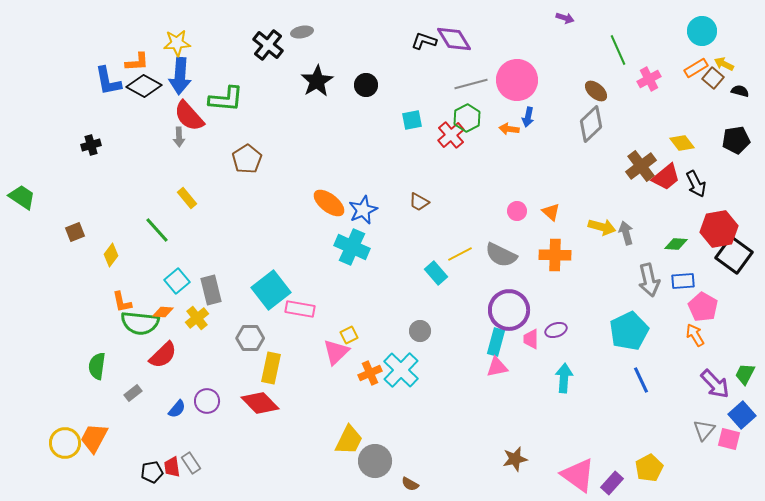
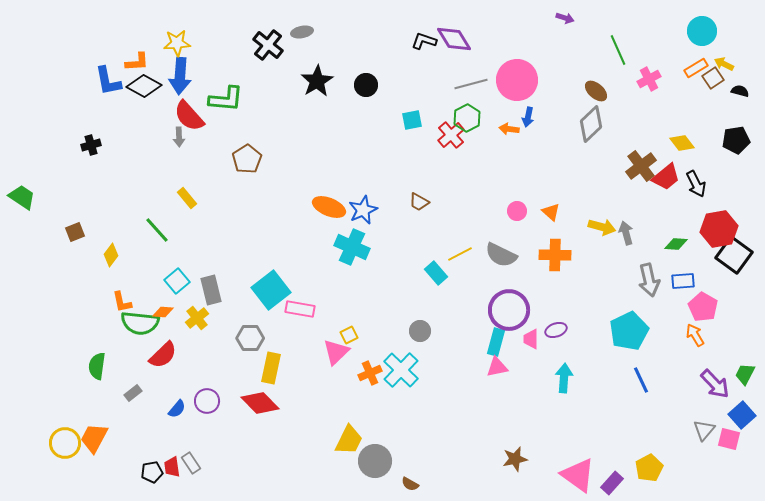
brown square at (713, 78): rotated 15 degrees clockwise
orange ellipse at (329, 203): moved 4 px down; rotated 16 degrees counterclockwise
